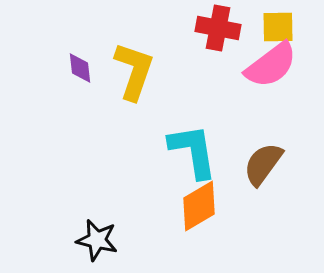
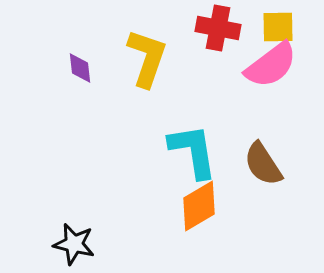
yellow L-shape: moved 13 px right, 13 px up
brown semicircle: rotated 69 degrees counterclockwise
black star: moved 23 px left, 4 px down
